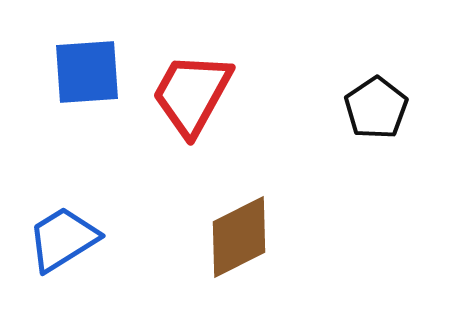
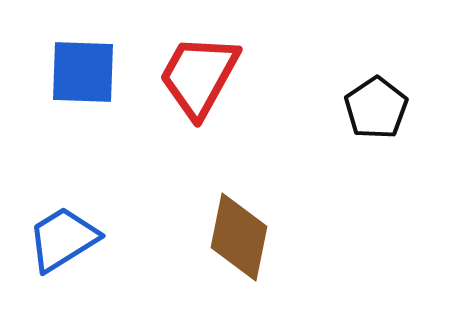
blue square: moved 4 px left; rotated 6 degrees clockwise
red trapezoid: moved 7 px right, 18 px up
brown diamond: rotated 52 degrees counterclockwise
